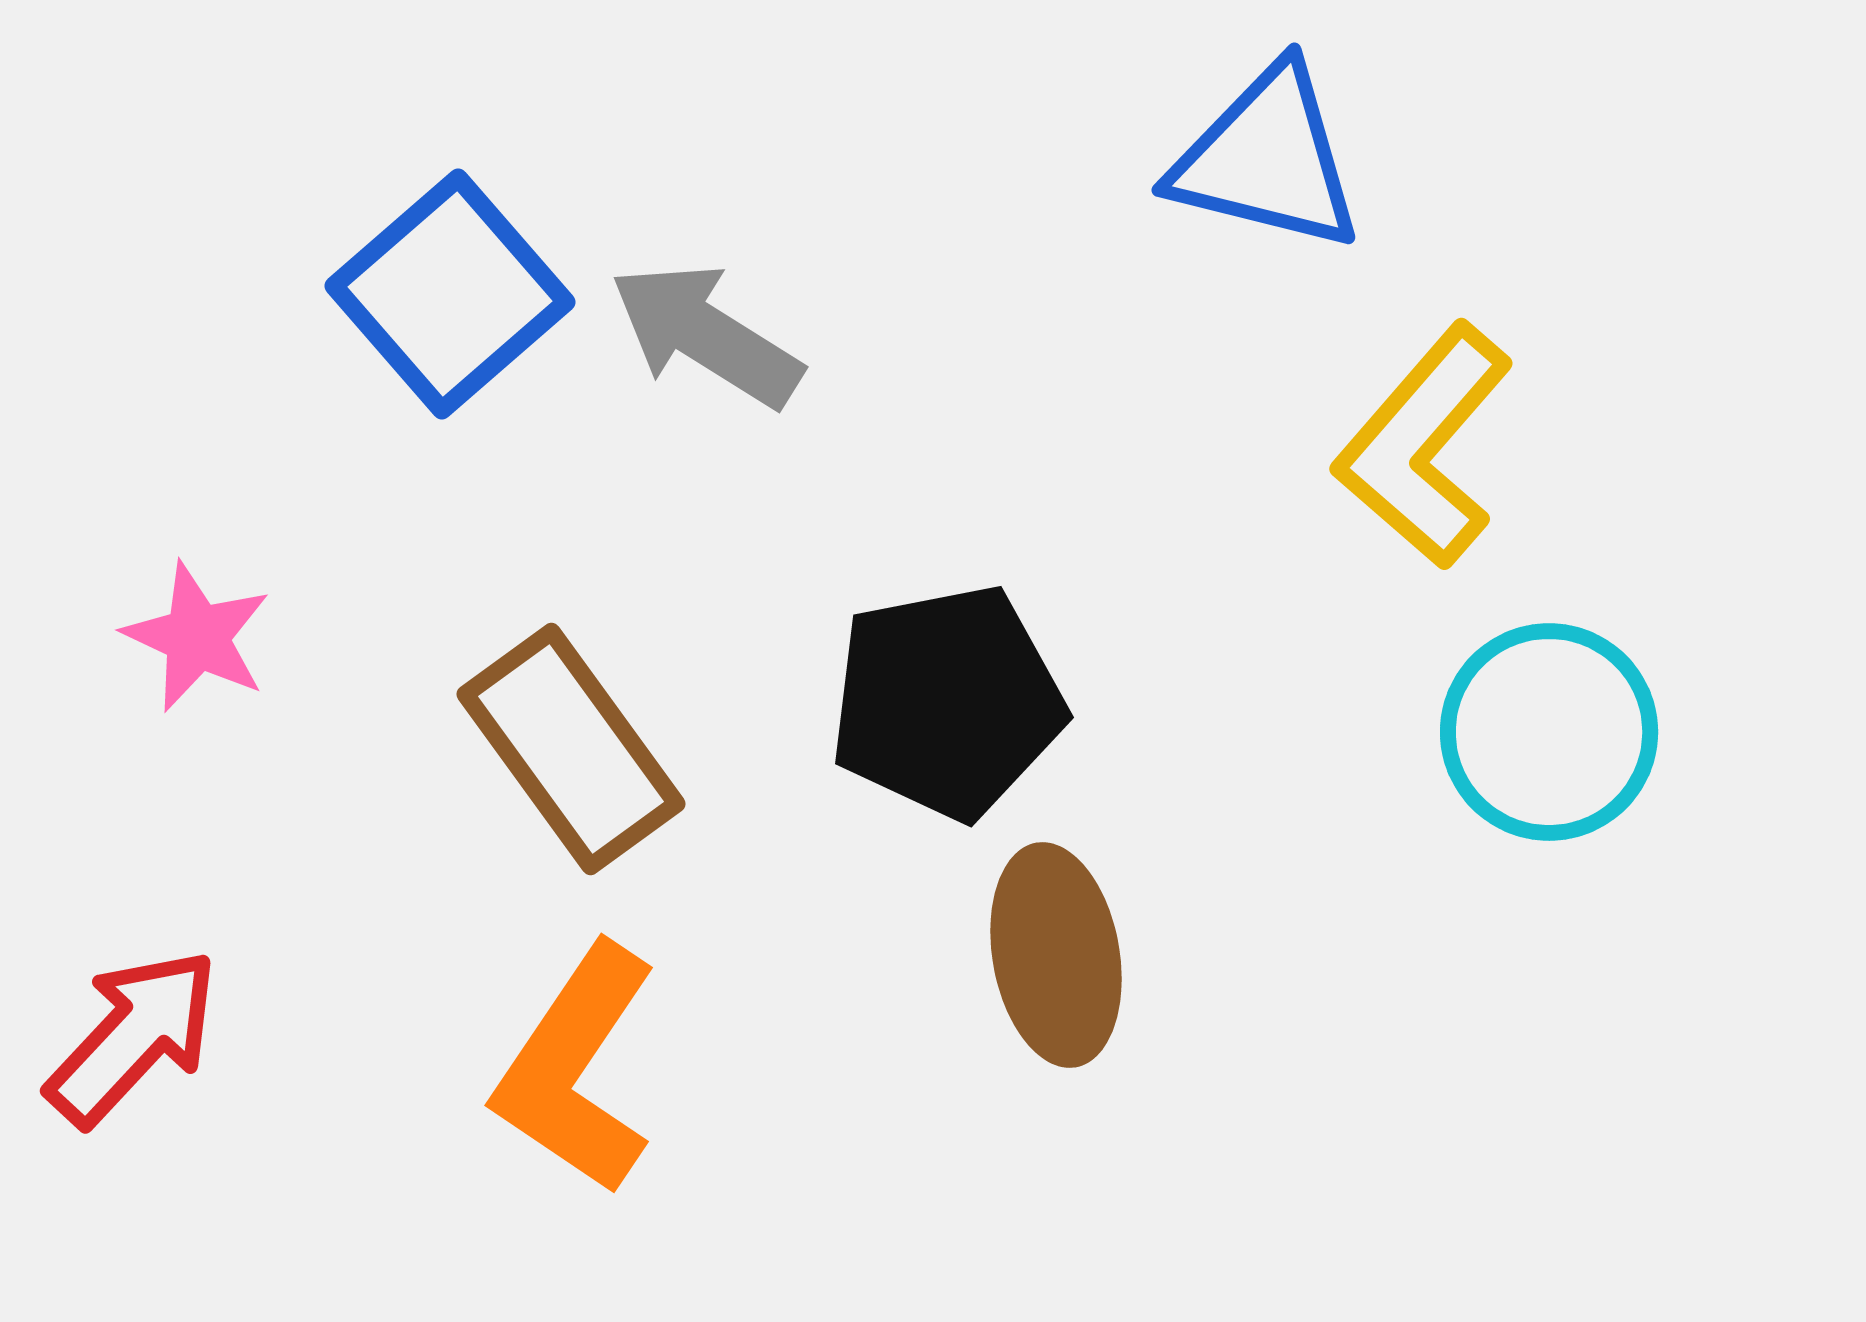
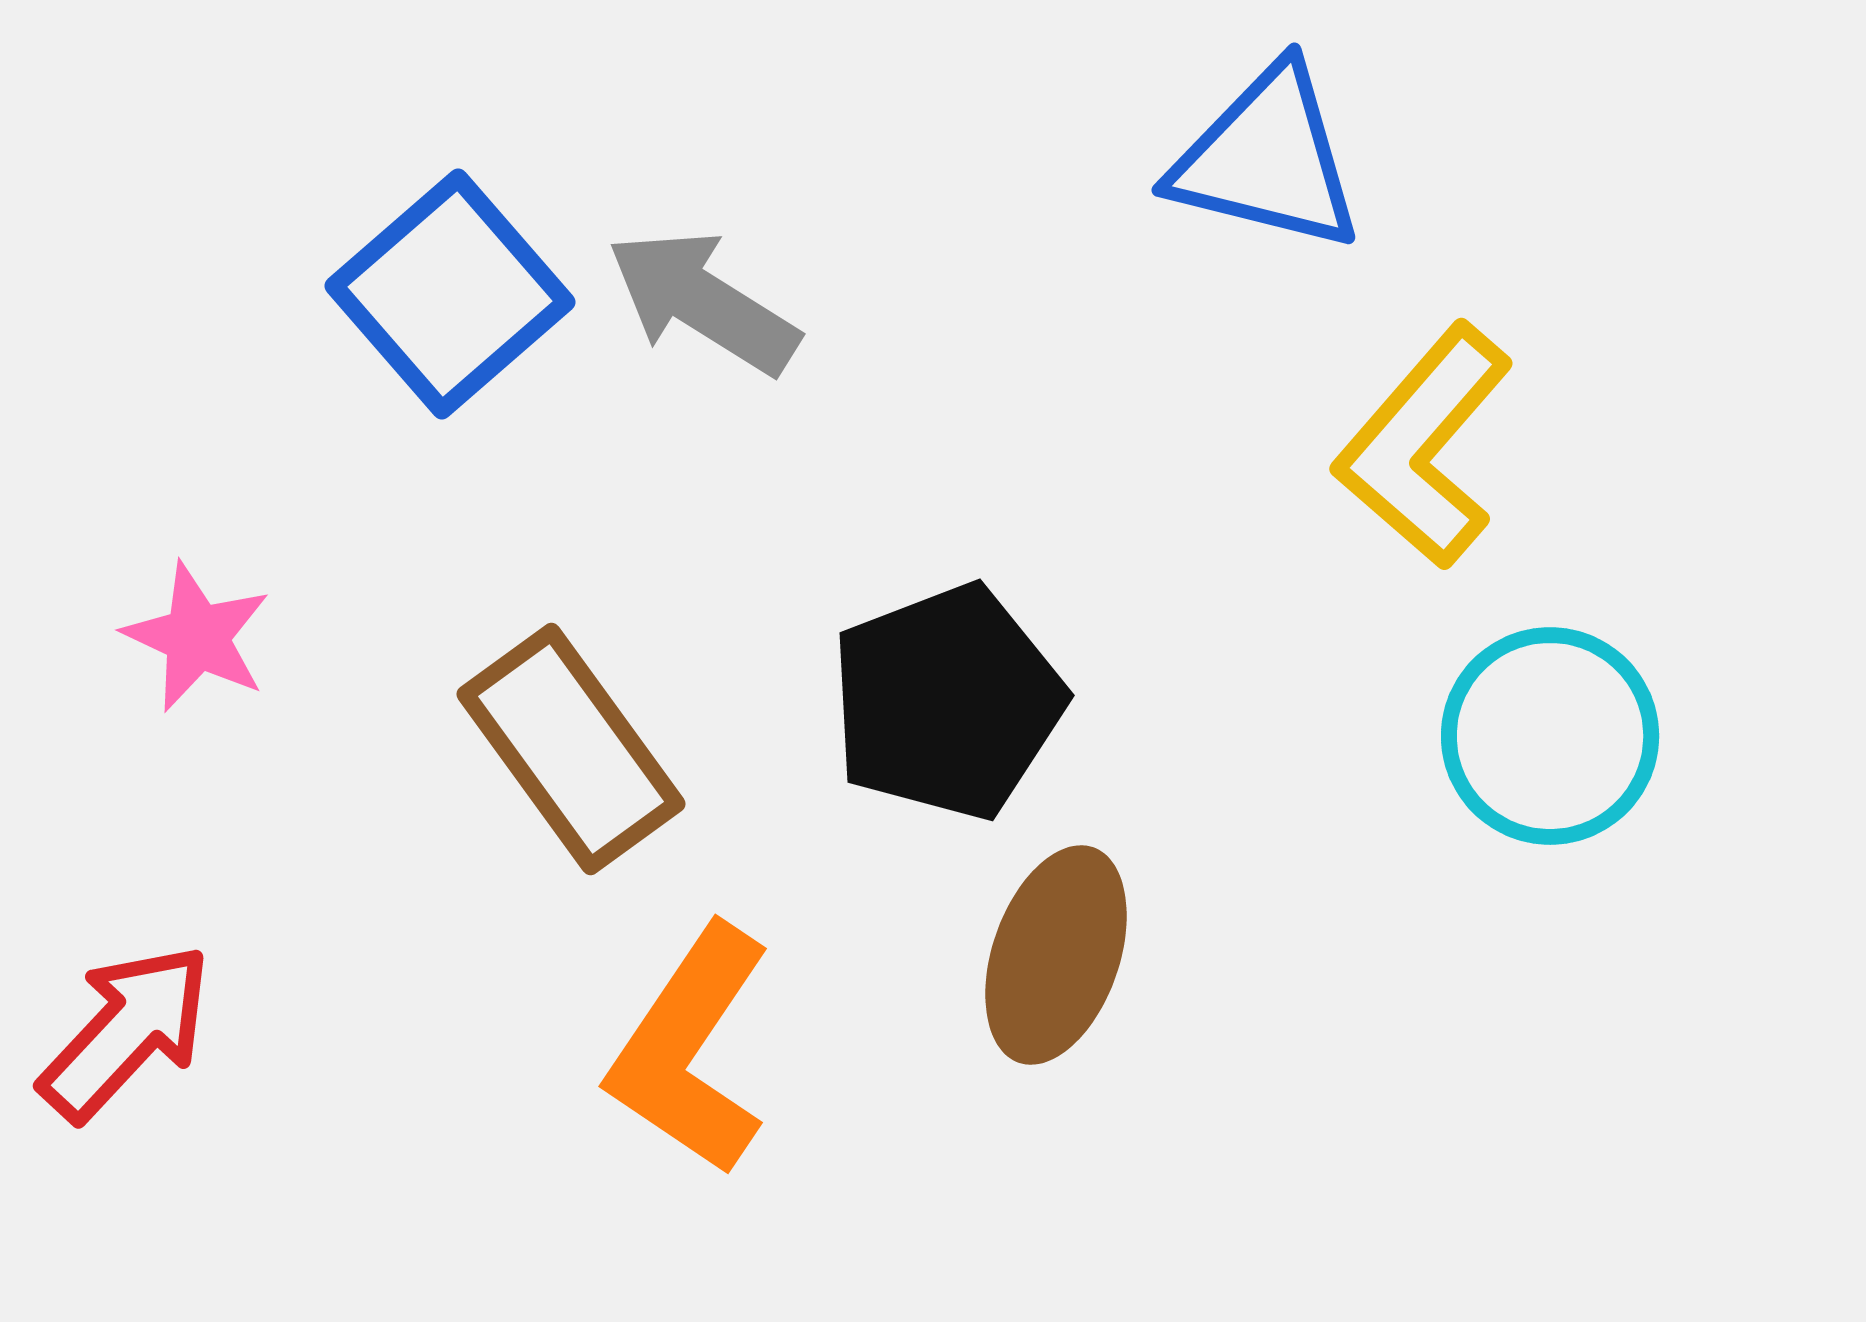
gray arrow: moved 3 px left, 33 px up
black pentagon: rotated 10 degrees counterclockwise
cyan circle: moved 1 px right, 4 px down
brown ellipse: rotated 29 degrees clockwise
red arrow: moved 7 px left, 5 px up
orange L-shape: moved 114 px right, 19 px up
